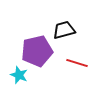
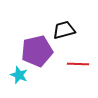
red line: moved 1 px right, 1 px down; rotated 15 degrees counterclockwise
